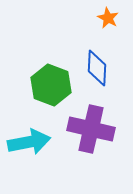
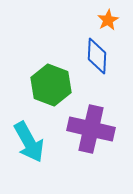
orange star: moved 2 px down; rotated 15 degrees clockwise
blue diamond: moved 12 px up
cyan arrow: rotated 72 degrees clockwise
